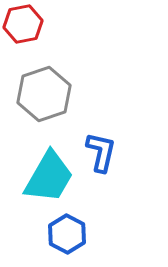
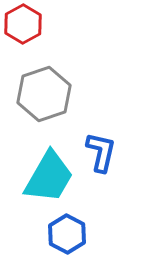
red hexagon: rotated 18 degrees counterclockwise
